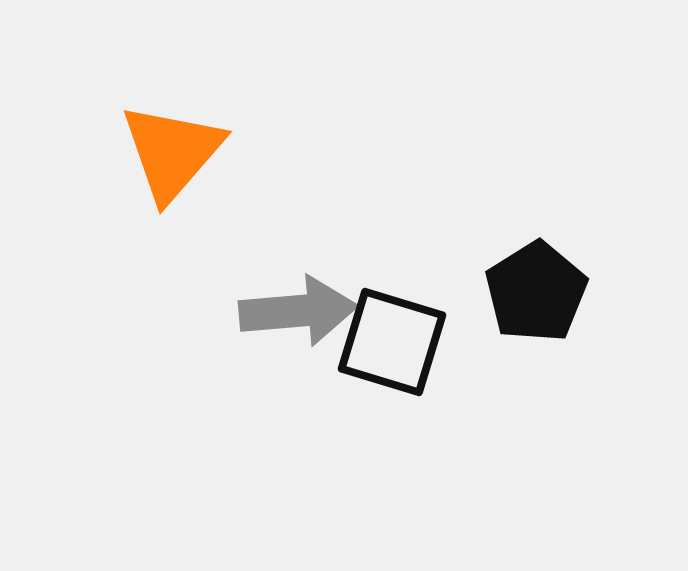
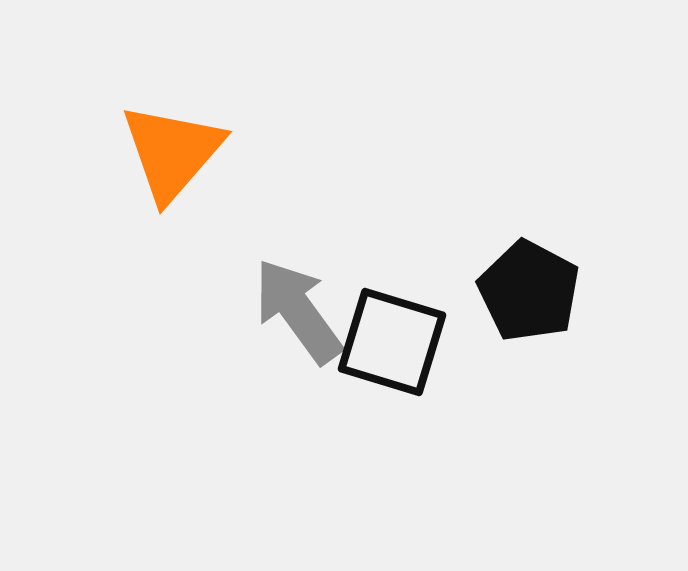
black pentagon: moved 7 px left, 1 px up; rotated 12 degrees counterclockwise
gray arrow: rotated 121 degrees counterclockwise
